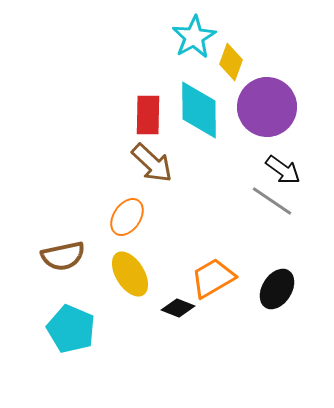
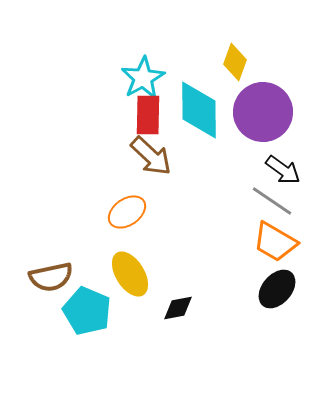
cyan star: moved 51 px left, 41 px down
yellow diamond: moved 4 px right
purple circle: moved 4 px left, 5 px down
brown arrow: moved 1 px left, 7 px up
orange ellipse: moved 5 px up; rotated 21 degrees clockwise
brown semicircle: moved 12 px left, 21 px down
orange trapezoid: moved 62 px right, 36 px up; rotated 120 degrees counterclockwise
black ellipse: rotated 9 degrees clockwise
black diamond: rotated 32 degrees counterclockwise
cyan pentagon: moved 16 px right, 18 px up
